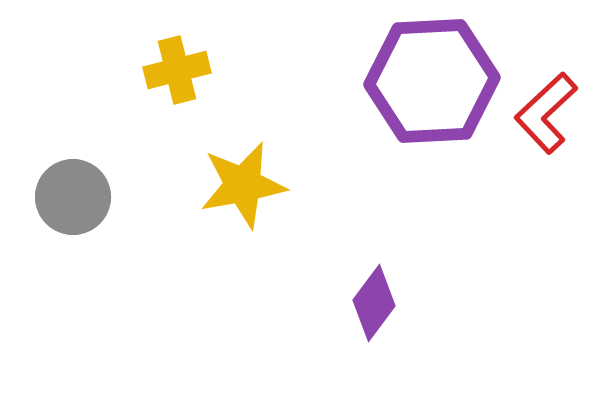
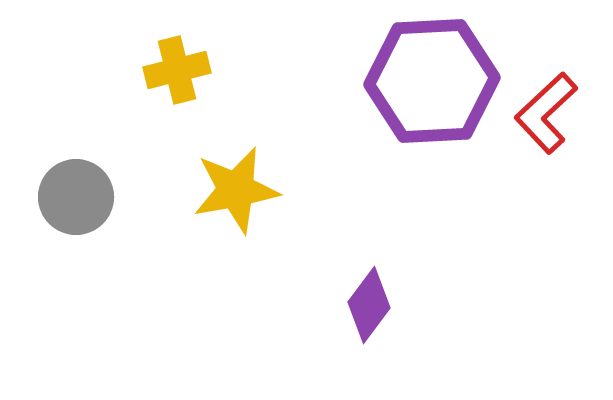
yellow star: moved 7 px left, 5 px down
gray circle: moved 3 px right
purple diamond: moved 5 px left, 2 px down
